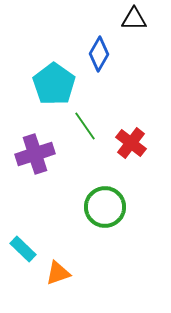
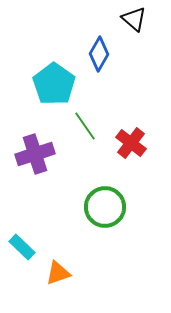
black triangle: rotated 40 degrees clockwise
cyan rectangle: moved 1 px left, 2 px up
